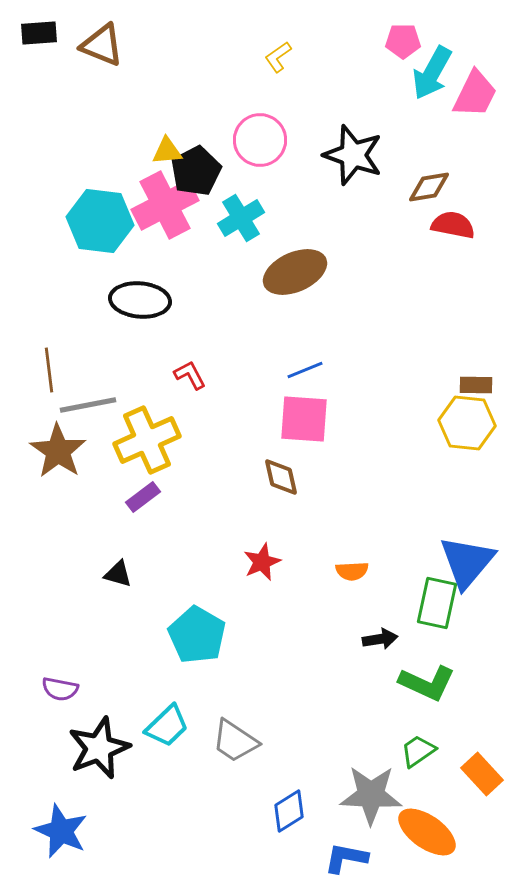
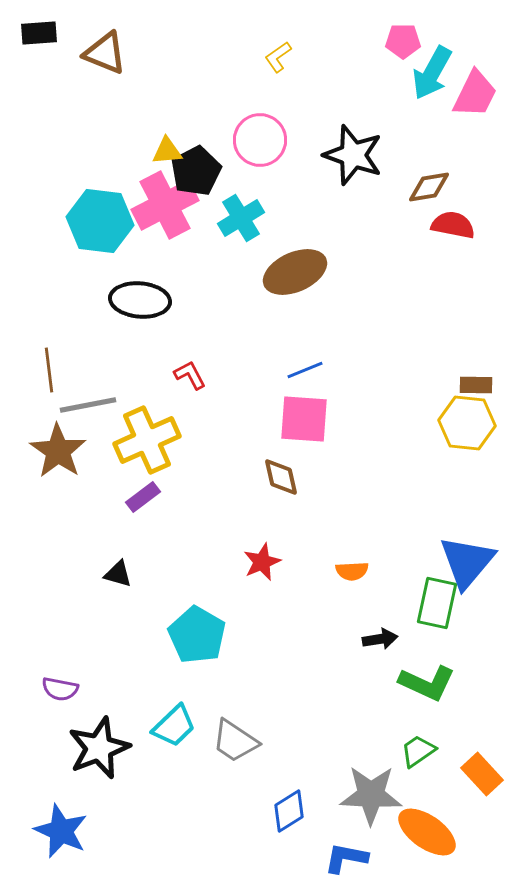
brown triangle at (102, 45): moved 3 px right, 8 px down
cyan trapezoid at (167, 726): moved 7 px right
